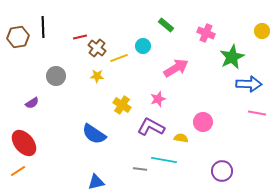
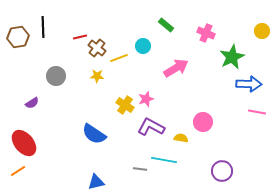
pink star: moved 12 px left
yellow cross: moved 3 px right
pink line: moved 1 px up
